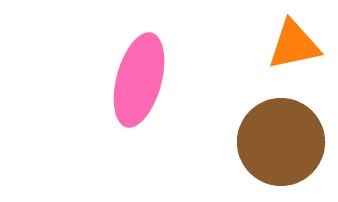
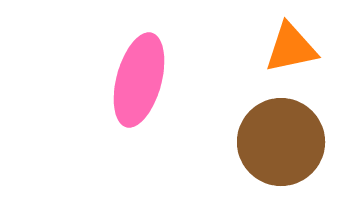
orange triangle: moved 3 px left, 3 px down
